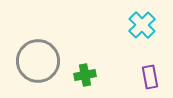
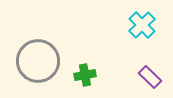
purple rectangle: rotated 35 degrees counterclockwise
